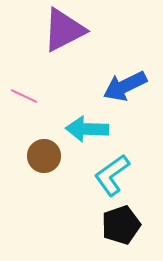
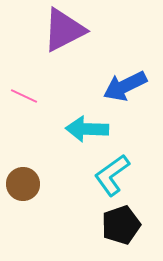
brown circle: moved 21 px left, 28 px down
